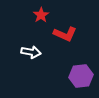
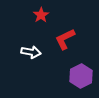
red L-shape: moved 5 px down; rotated 130 degrees clockwise
purple hexagon: rotated 20 degrees counterclockwise
